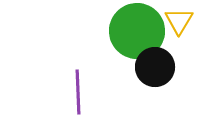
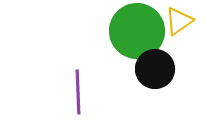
yellow triangle: rotated 24 degrees clockwise
black circle: moved 2 px down
